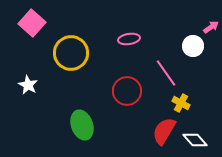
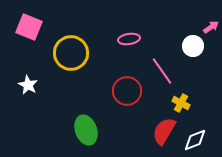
pink square: moved 3 px left, 4 px down; rotated 20 degrees counterclockwise
pink line: moved 4 px left, 2 px up
green ellipse: moved 4 px right, 5 px down
white diamond: rotated 70 degrees counterclockwise
